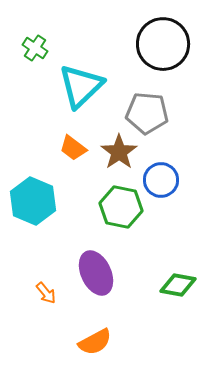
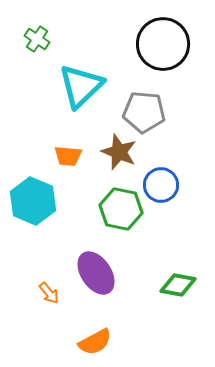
green cross: moved 2 px right, 9 px up
gray pentagon: moved 3 px left, 1 px up
orange trapezoid: moved 5 px left, 8 px down; rotated 32 degrees counterclockwise
brown star: rotated 15 degrees counterclockwise
blue circle: moved 5 px down
green hexagon: moved 2 px down
purple ellipse: rotated 9 degrees counterclockwise
orange arrow: moved 3 px right
